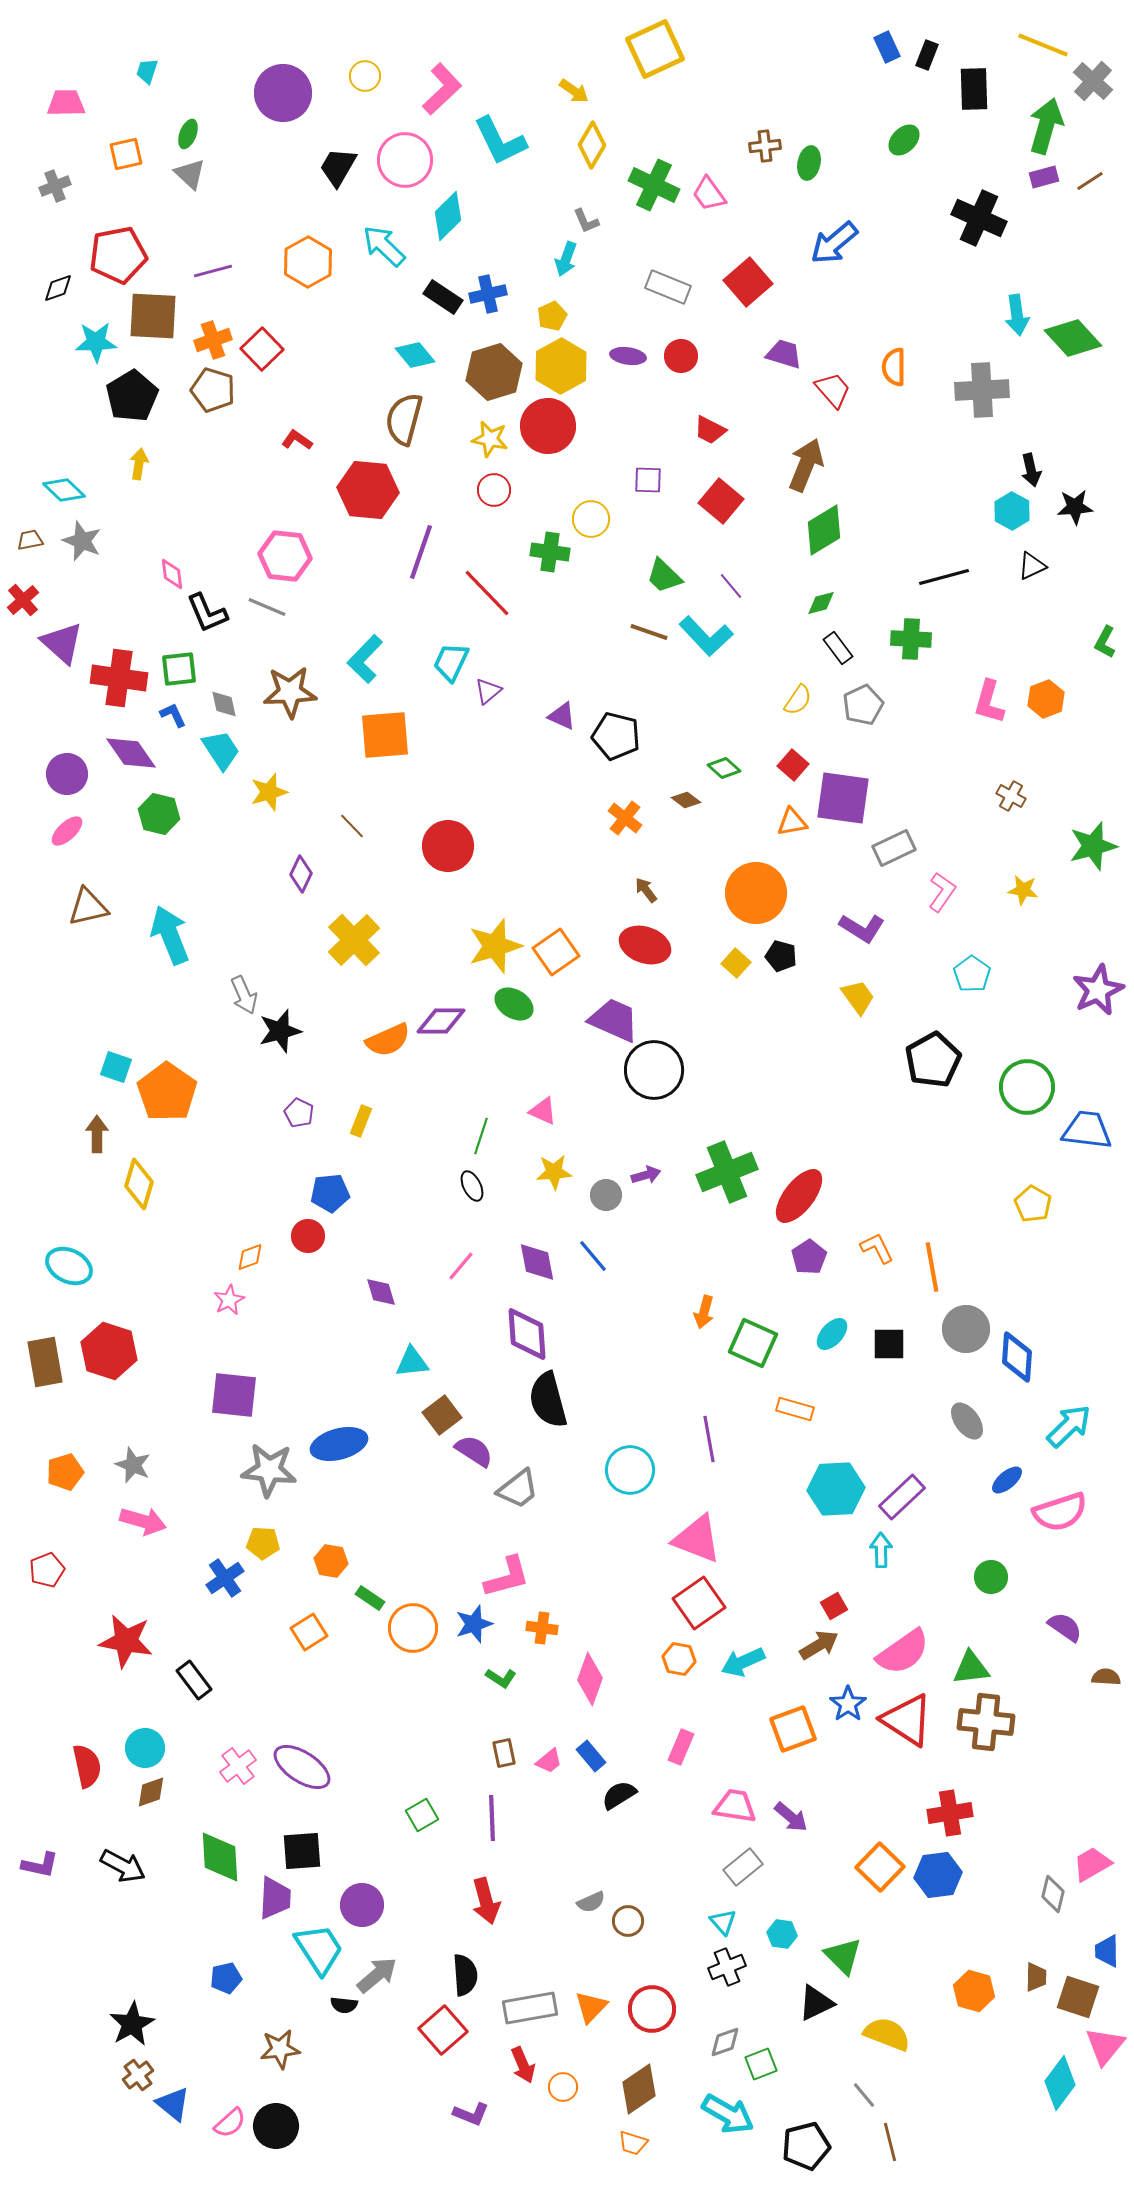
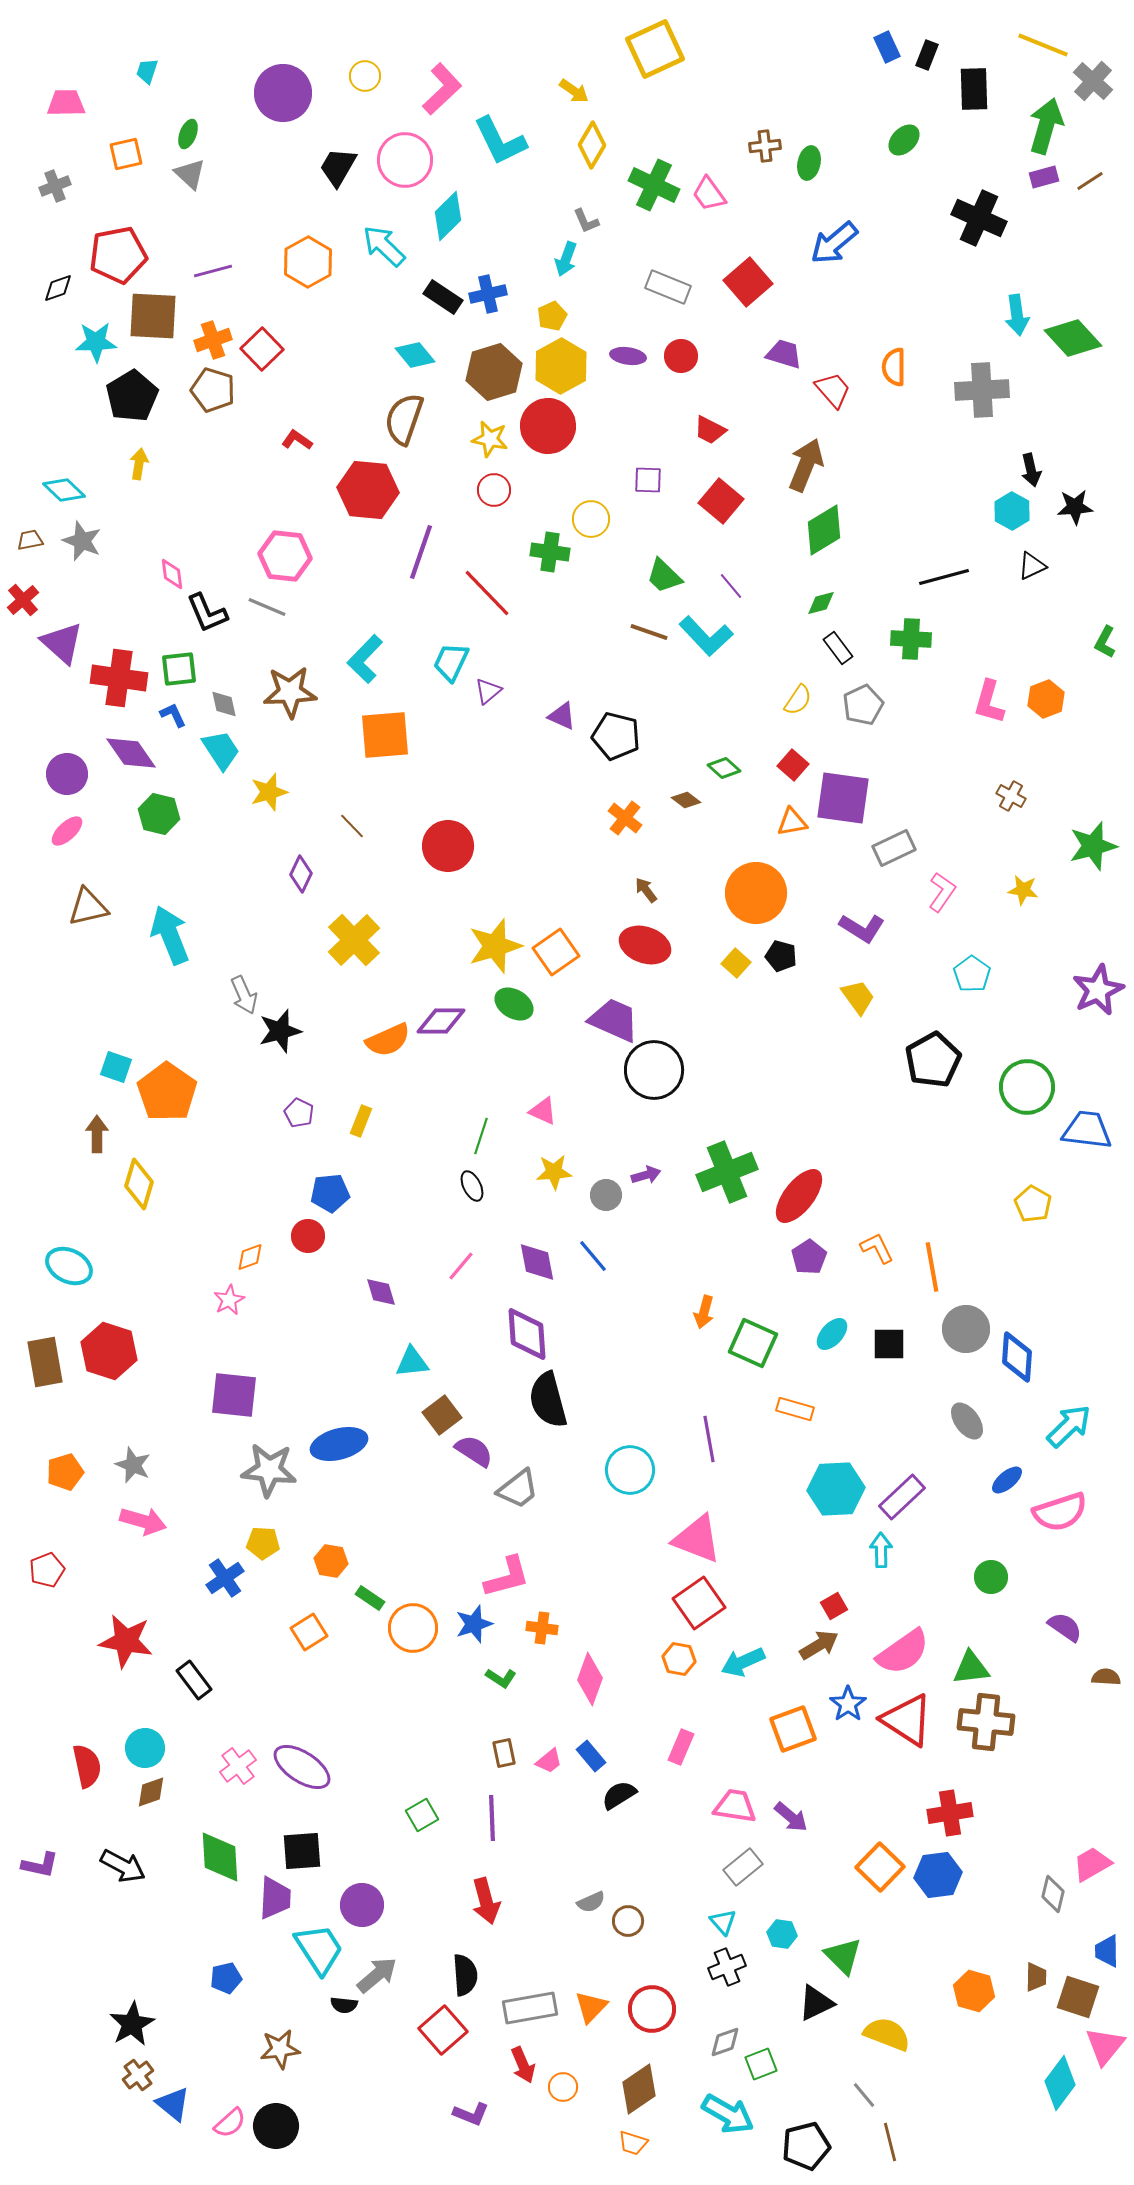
brown semicircle at (404, 419): rotated 4 degrees clockwise
